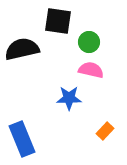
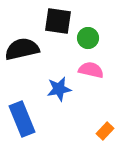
green circle: moved 1 px left, 4 px up
blue star: moved 10 px left, 9 px up; rotated 10 degrees counterclockwise
blue rectangle: moved 20 px up
